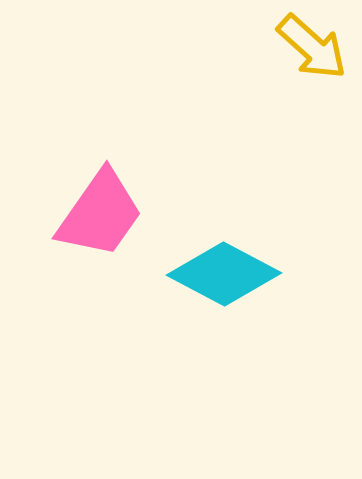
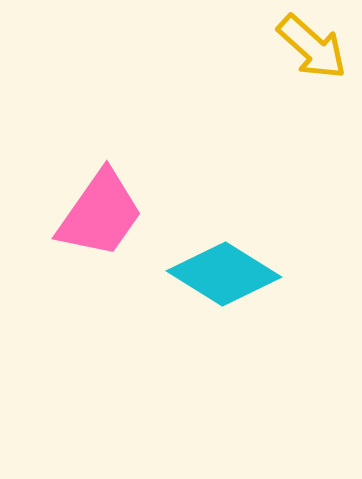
cyan diamond: rotated 4 degrees clockwise
